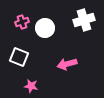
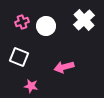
white cross: rotated 25 degrees counterclockwise
white circle: moved 1 px right, 2 px up
pink arrow: moved 3 px left, 3 px down
